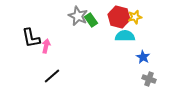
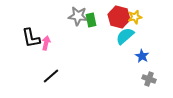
gray star: rotated 18 degrees counterclockwise
green rectangle: rotated 24 degrees clockwise
cyan semicircle: rotated 42 degrees counterclockwise
pink arrow: moved 3 px up
blue star: moved 1 px left, 1 px up
black line: moved 1 px left
